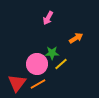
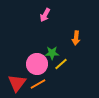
pink arrow: moved 3 px left, 3 px up
orange arrow: rotated 128 degrees clockwise
